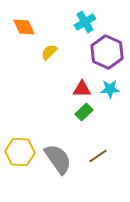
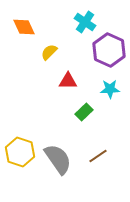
cyan cross: rotated 25 degrees counterclockwise
purple hexagon: moved 2 px right, 2 px up
red triangle: moved 14 px left, 8 px up
yellow hexagon: rotated 16 degrees clockwise
